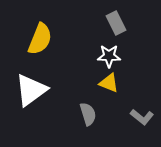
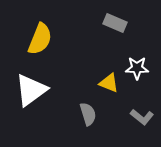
gray rectangle: moved 1 px left; rotated 40 degrees counterclockwise
white star: moved 28 px right, 12 px down
